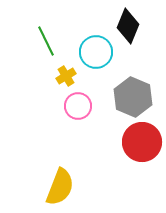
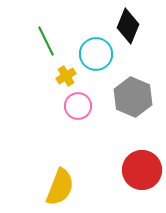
cyan circle: moved 2 px down
red circle: moved 28 px down
